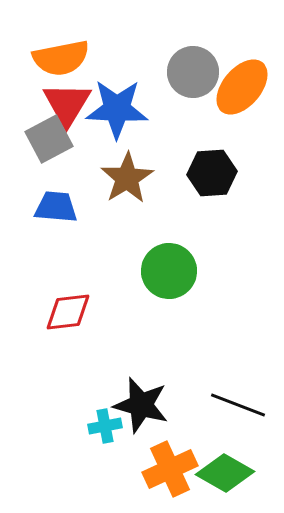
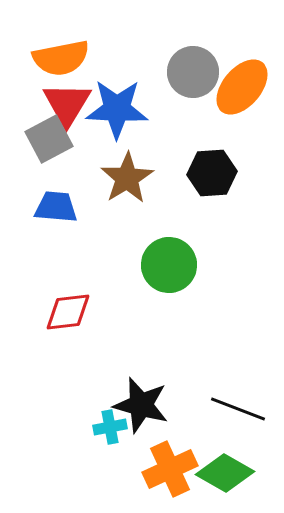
green circle: moved 6 px up
black line: moved 4 px down
cyan cross: moved 5 px right, 1 px down
